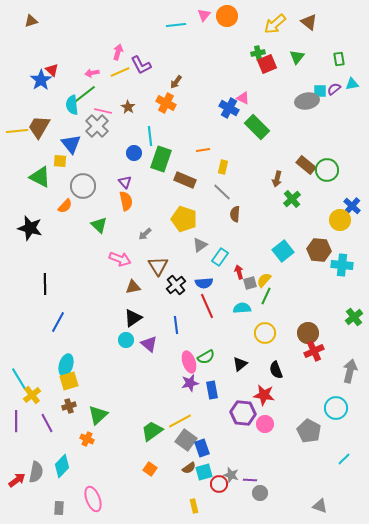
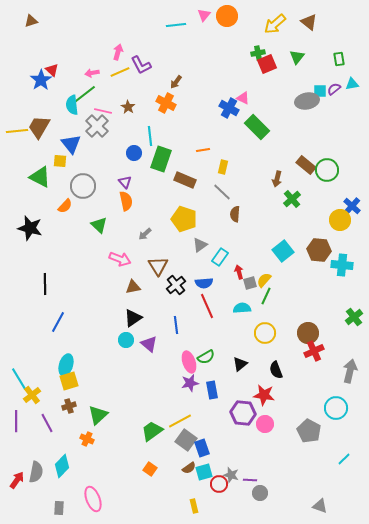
red arrow at (17, 480): rotated 18 degrees counterclockwise
